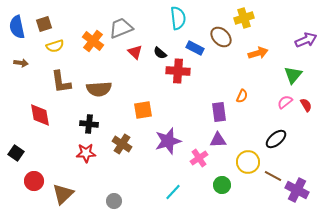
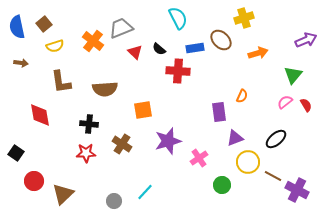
cyan semicircle: rotated 20 degrees counterclockwise
brown square: rotated 21 degrees counterclockwise
brown ellipse: moved 3 px down
blue rectangle: rotated 36 degrees counterclockwise
black semicircle: moved 1 px left, 4 px up
brown semicircle: moved 6 px right
purple triangle: moved 17 px right, 2 px up; rotated 18 degrees counterclockwise
cyan line: moved 28 px left
